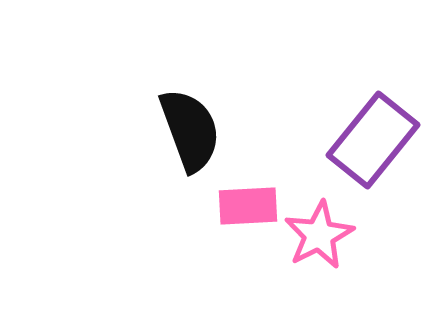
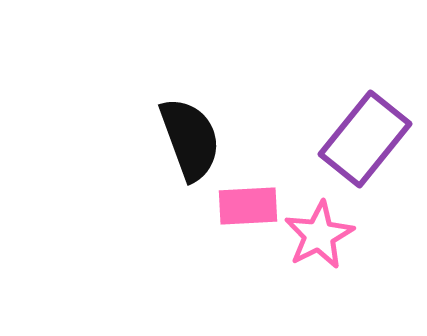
black semicircle: moved 9 px down
purple rectangle: moved 8 px left, 1 px up
